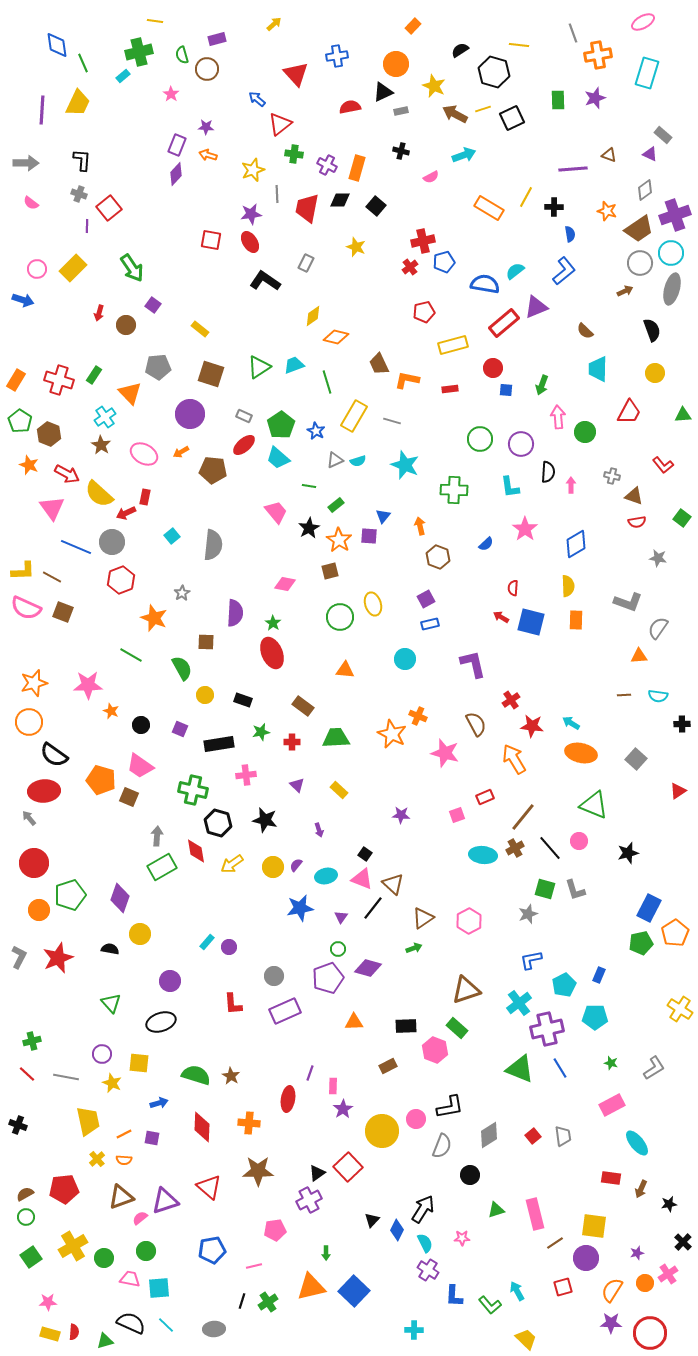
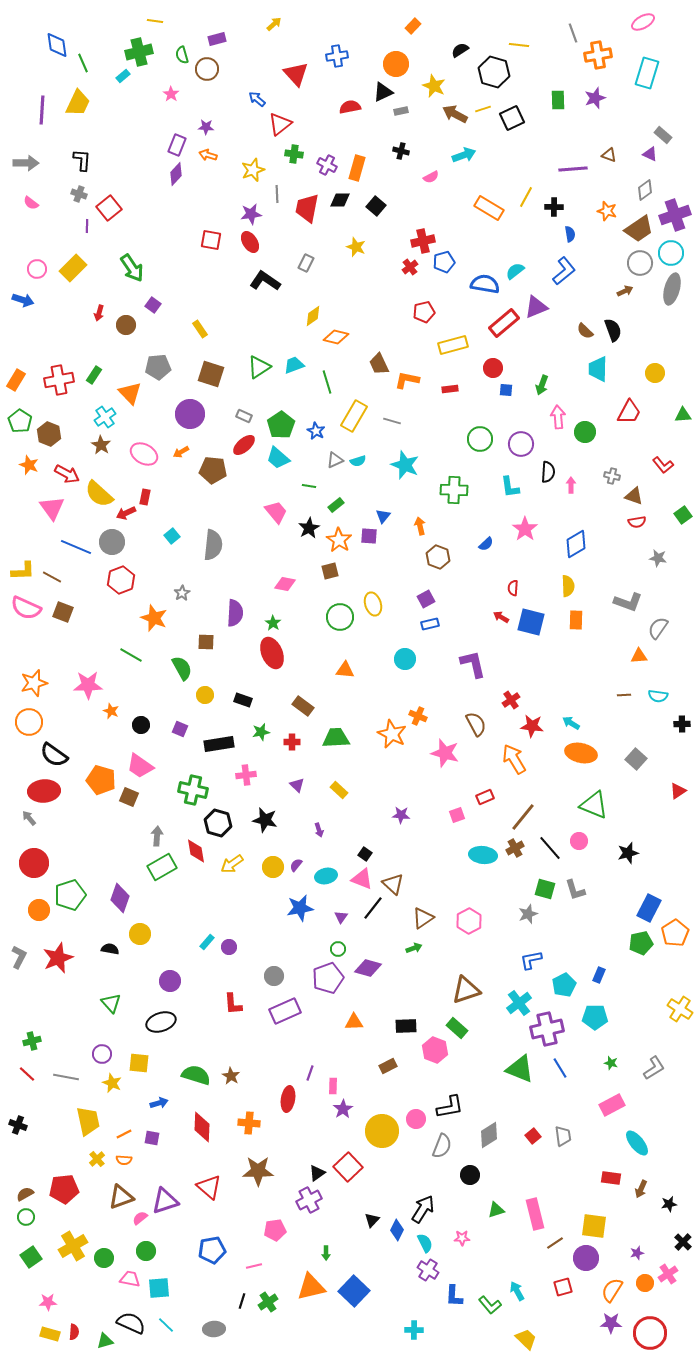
yellow rectangle at (200, 329): rotated 18 degrees clockwise
black semicircle at (652, 330): moved 39 px left
red cross at (59, 380): rotated 28 degrees counterclockwise
green square at (682, 518): moved 1 px right, 3 px up; rotated 18 degrees clockwise
